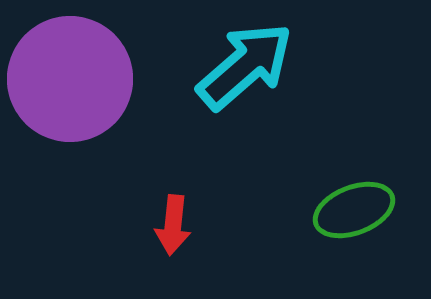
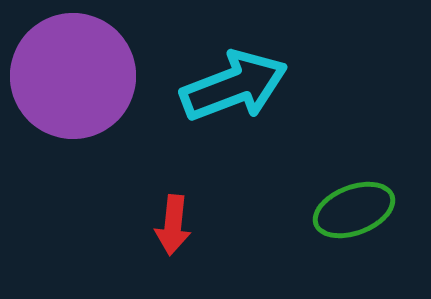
cyan arrow: moved 11 px left, 20 px down; rotated 20 degrees clockwise
purple circle: moved 3 px right, 3 px up
